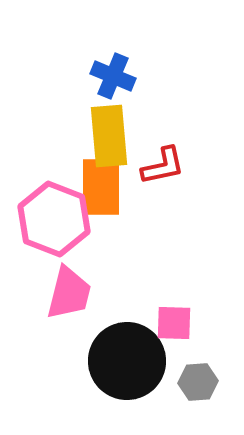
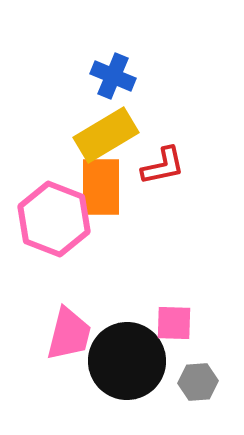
yellow rectangle: moved 3 px left, 1 px up; rotated 64 degrees clockwise
pink trapezoid: moved 41 px down
